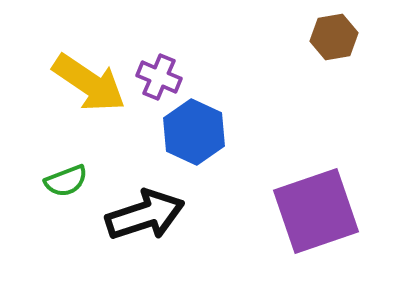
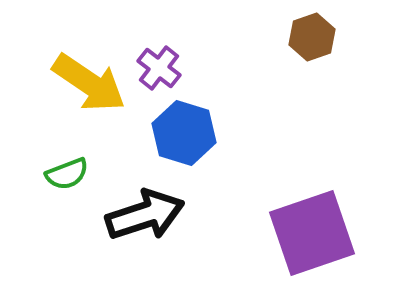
brown hexagon: moved 22 px left; rotated 9 degrees counterclockwise
purple cross: moved 9 px up; rotated 15 degrees clockwise
blue hexagon: moved 10 px left, 1 px down; rotated 8 degrees counterclockwise
green semicircle: moved 1 px right, 7 px up
purple square: moved 4 px left, 22 px down
